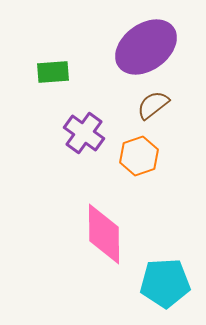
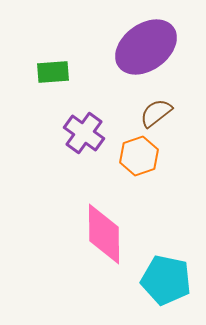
brown semicircle: moved 3 px right, 8 px down
cyan pentagon: moved 1 px right, 3 px up; rotated 15 degrees clockwise
